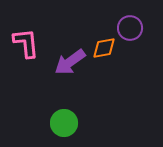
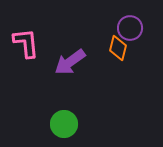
orange diamond: moved 14 px right; rotated 65 degrees counterclockwise
green circle: moved 1 px down
